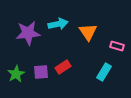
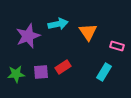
purple star: moved 3 px down; rotated 15 degrees counterclockwise
green star: rotated 24 degrees clockwise
